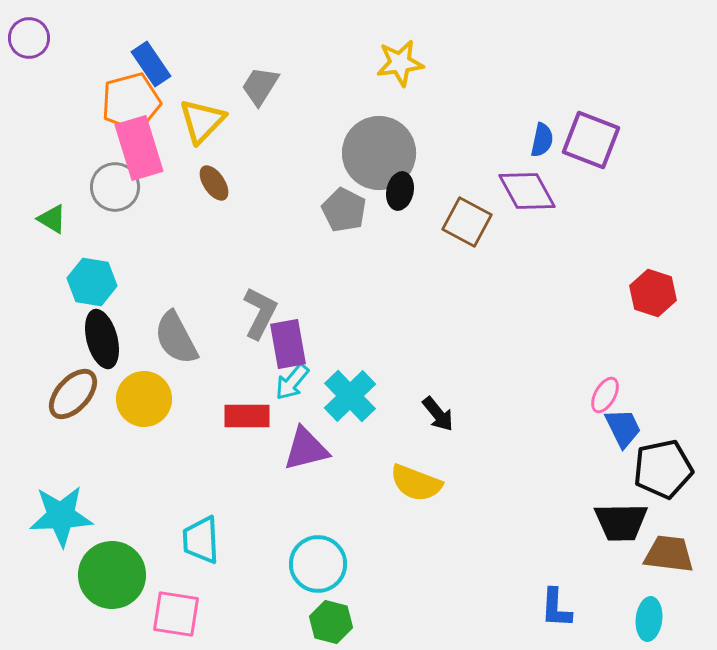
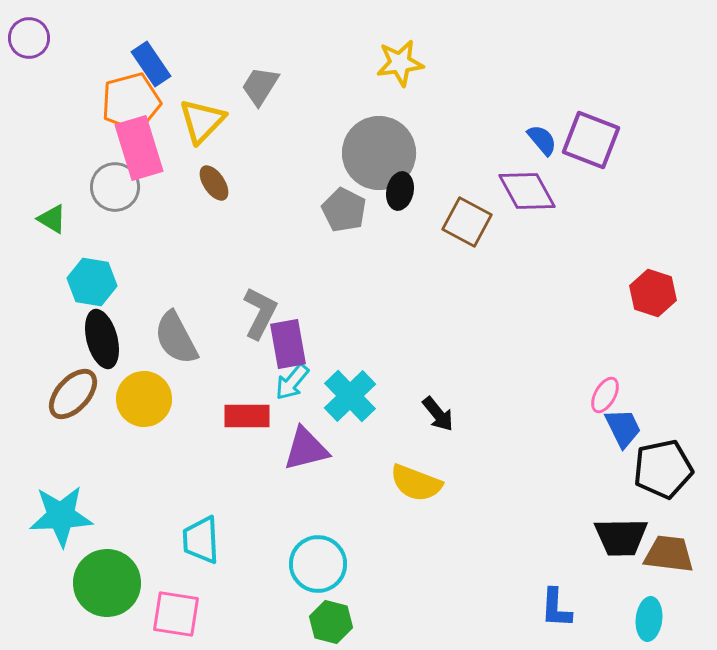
blue semicircle at (542, 140): rotated 52 degrees counterclockwise
black trapezoid at (621, 522): moved 15 px down
green circle at (112, 575): moved 5 px left, 8 px down
